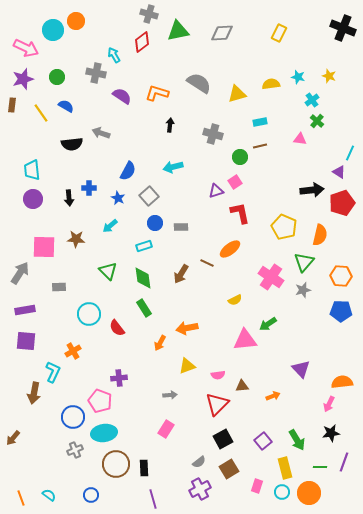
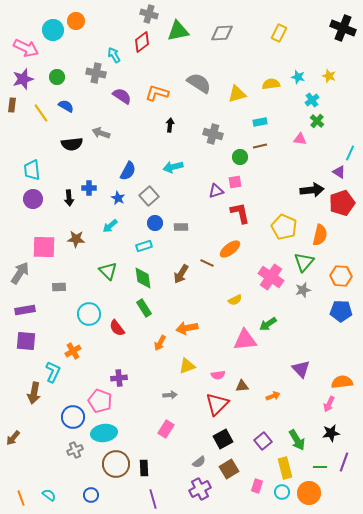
pink square at (235, 182): rotated 24 degrees clockwise
